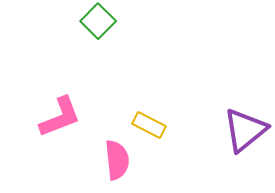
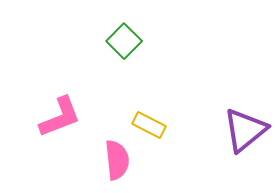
green square: moved 26 px right, 20 px down
